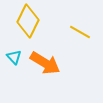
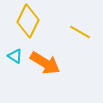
cyan triangle: moved 1 px right, 1 px up; rotated 14 degrees counterclockwise
